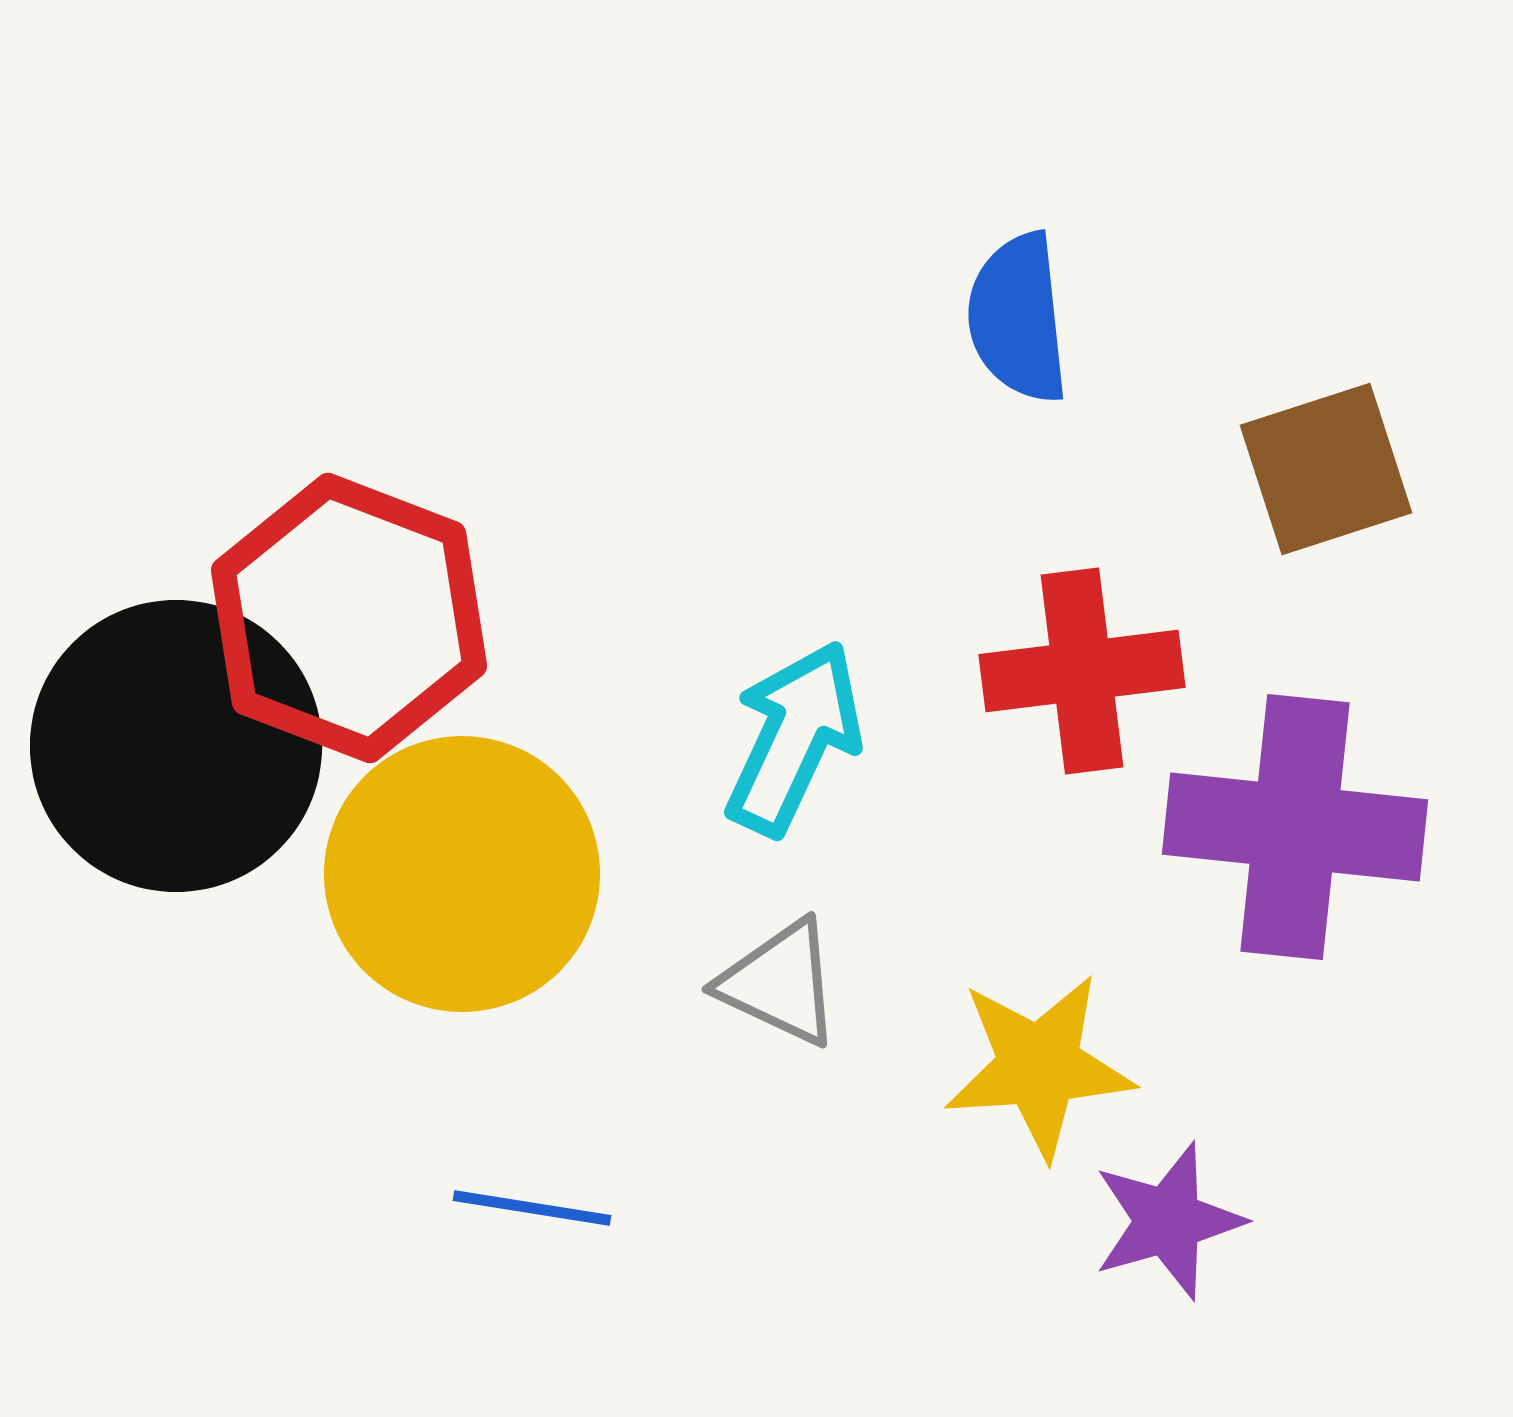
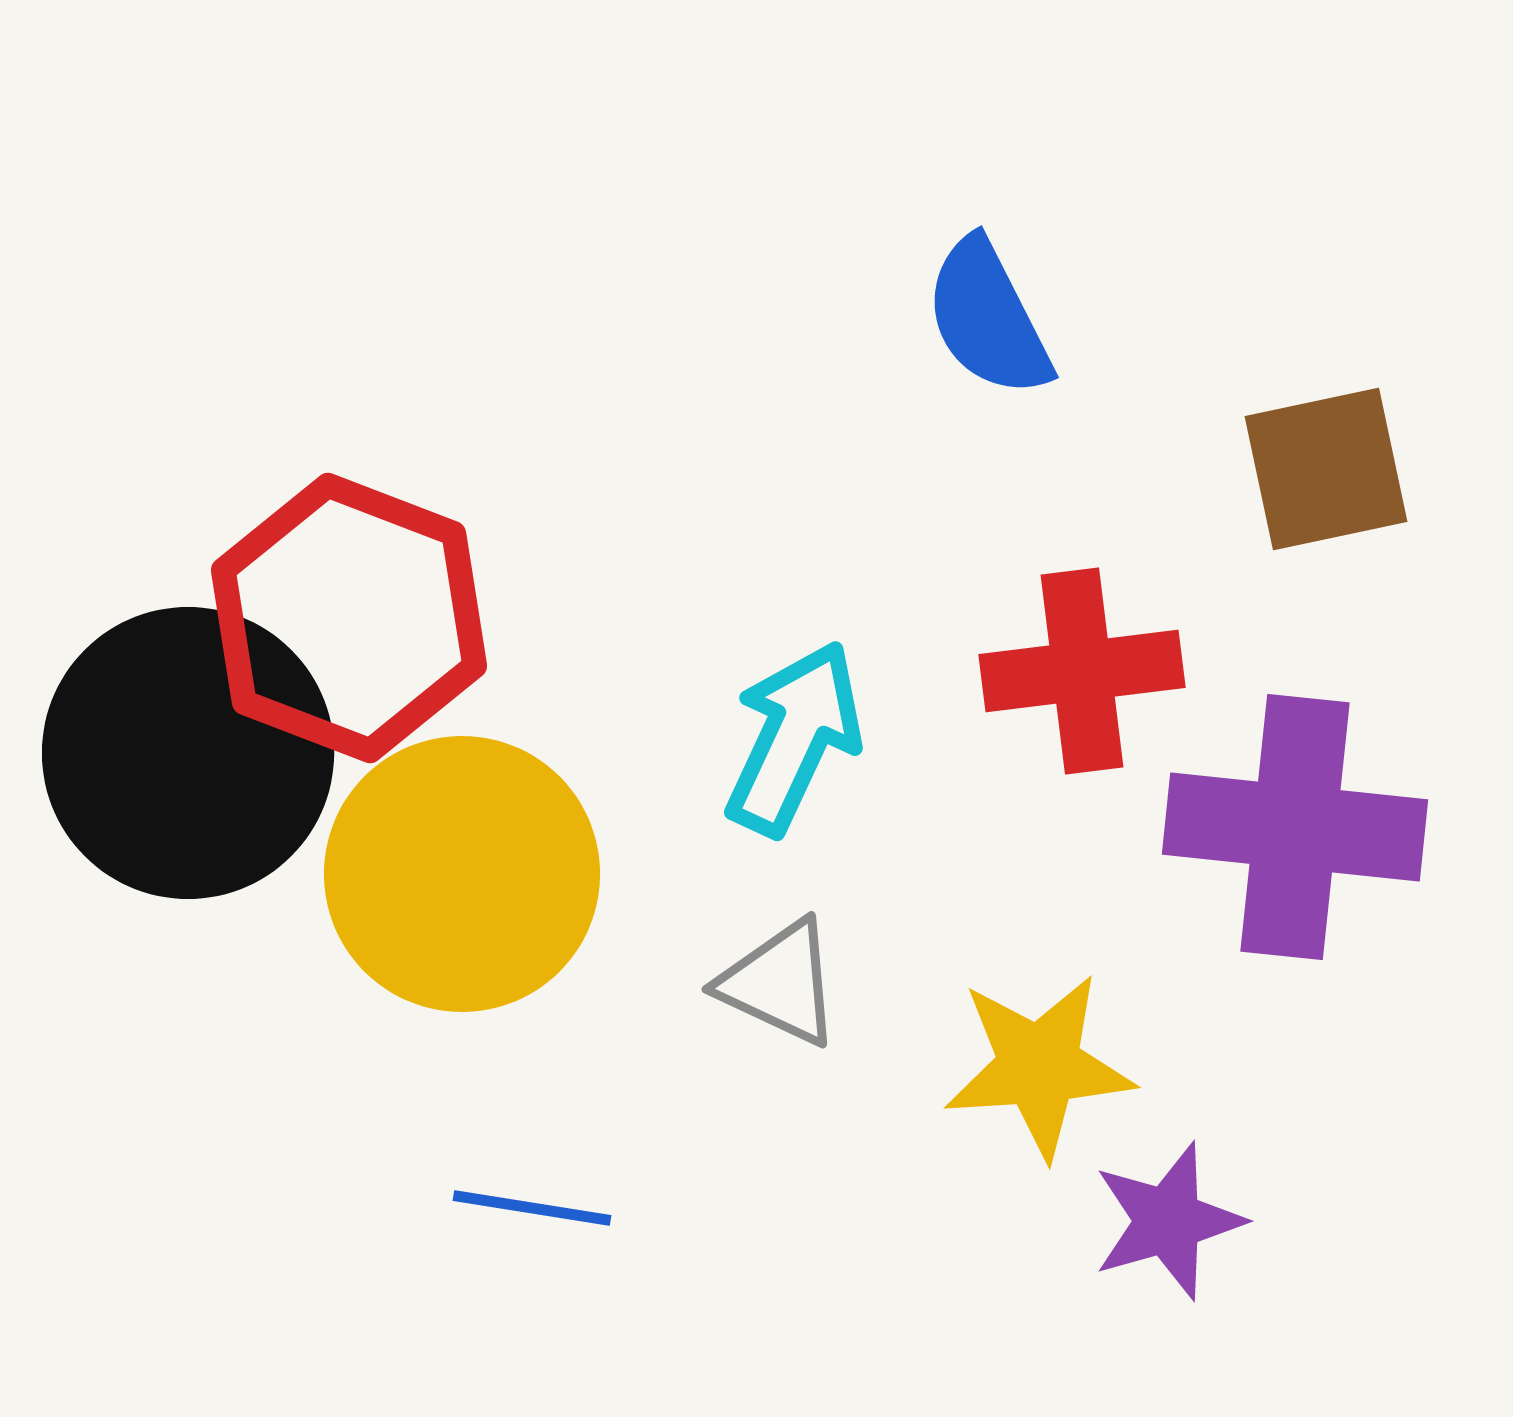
blue semicircle: moved 30 px left; rotated 21 degrees counterclockwise
brown square: rotated 6 degrees clockwise
black circle: moved 12 px right, 7 px down
